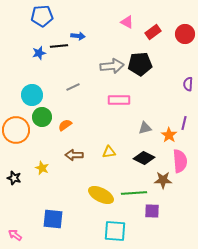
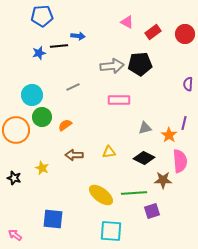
yellow ellipse: rotated 10 degrees clockwise
purple square: rotated 21 degrees counterclockwise
cyan square: moved 4 px left
